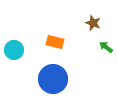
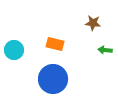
brown star: rotated 14 degrees counterclockwise
orange rectangle: moved 2 px down
green arrow: moved 1 px left, 3 px down; rotated 32 degrees counterclockwise
